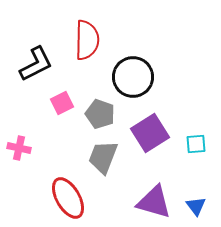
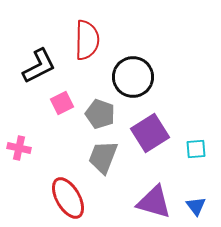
black L-shape: moved 3 px right, 2 px down
cyan square: moved 5 px down
